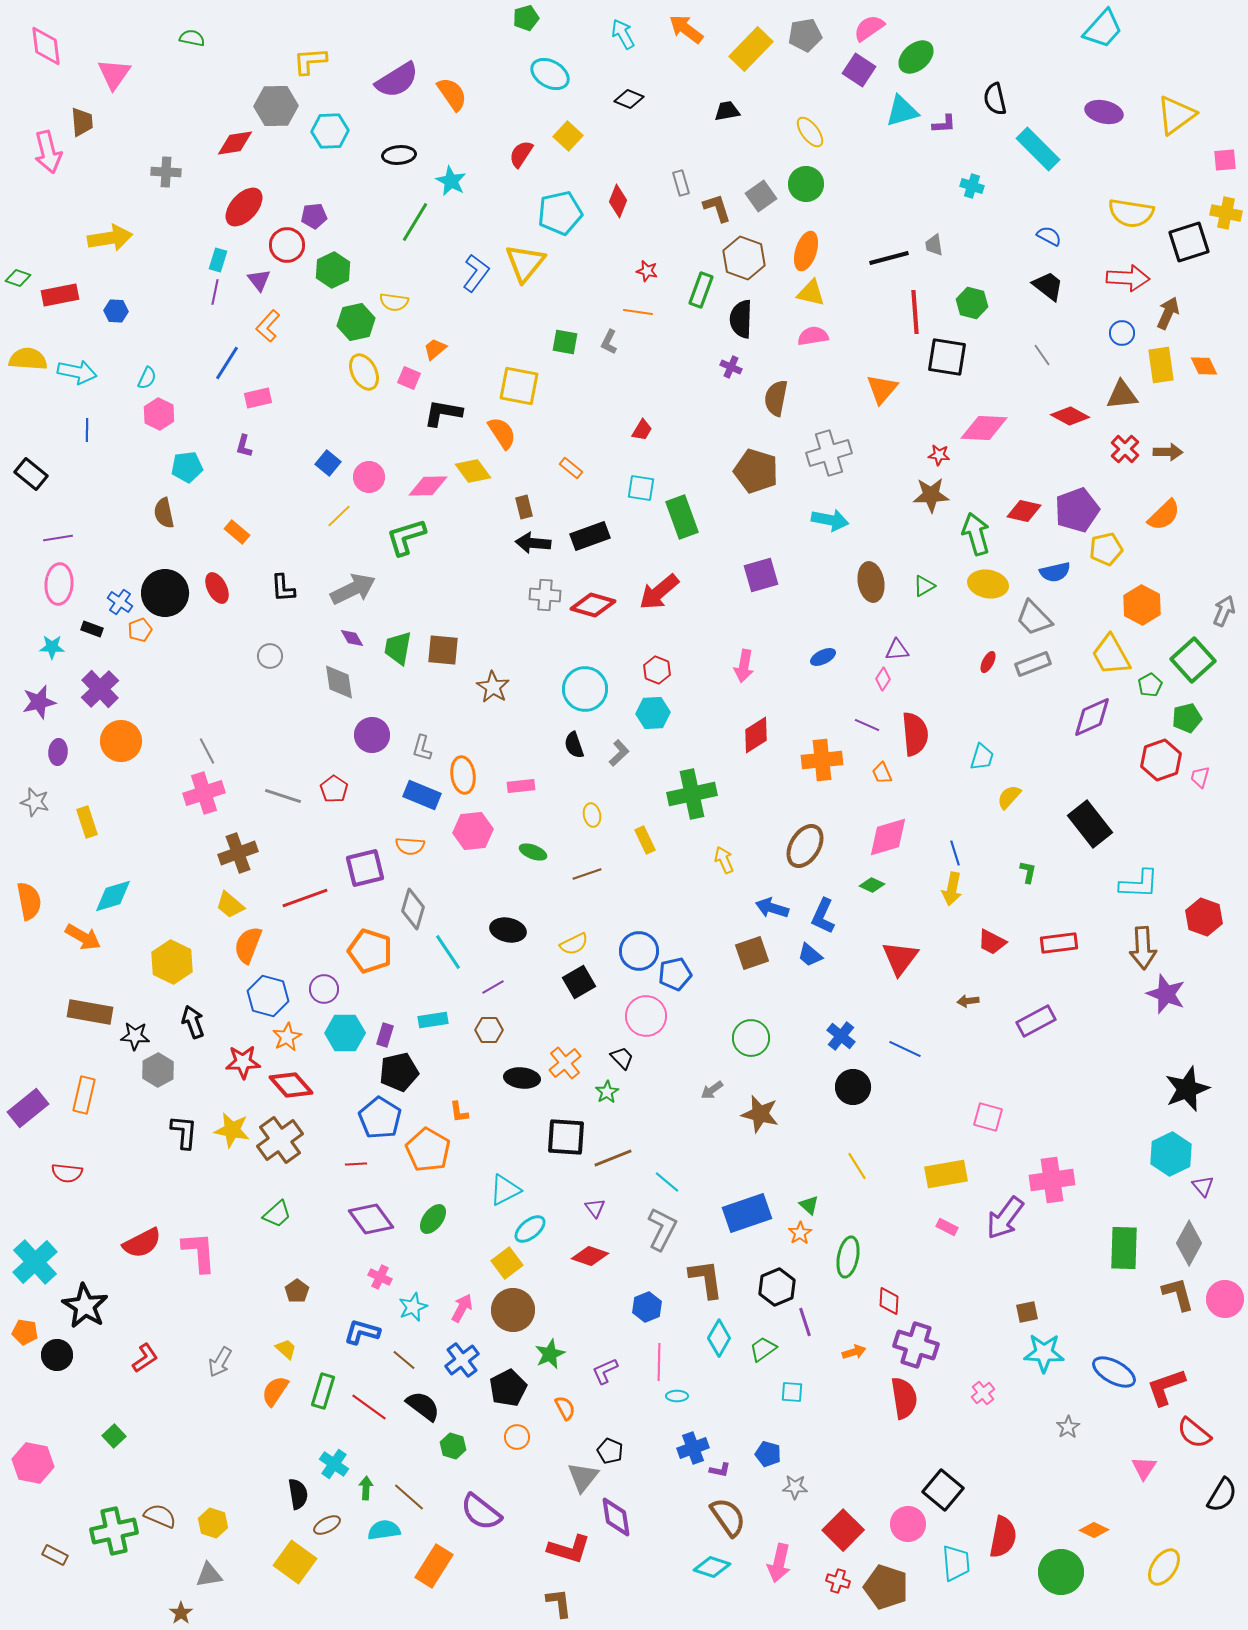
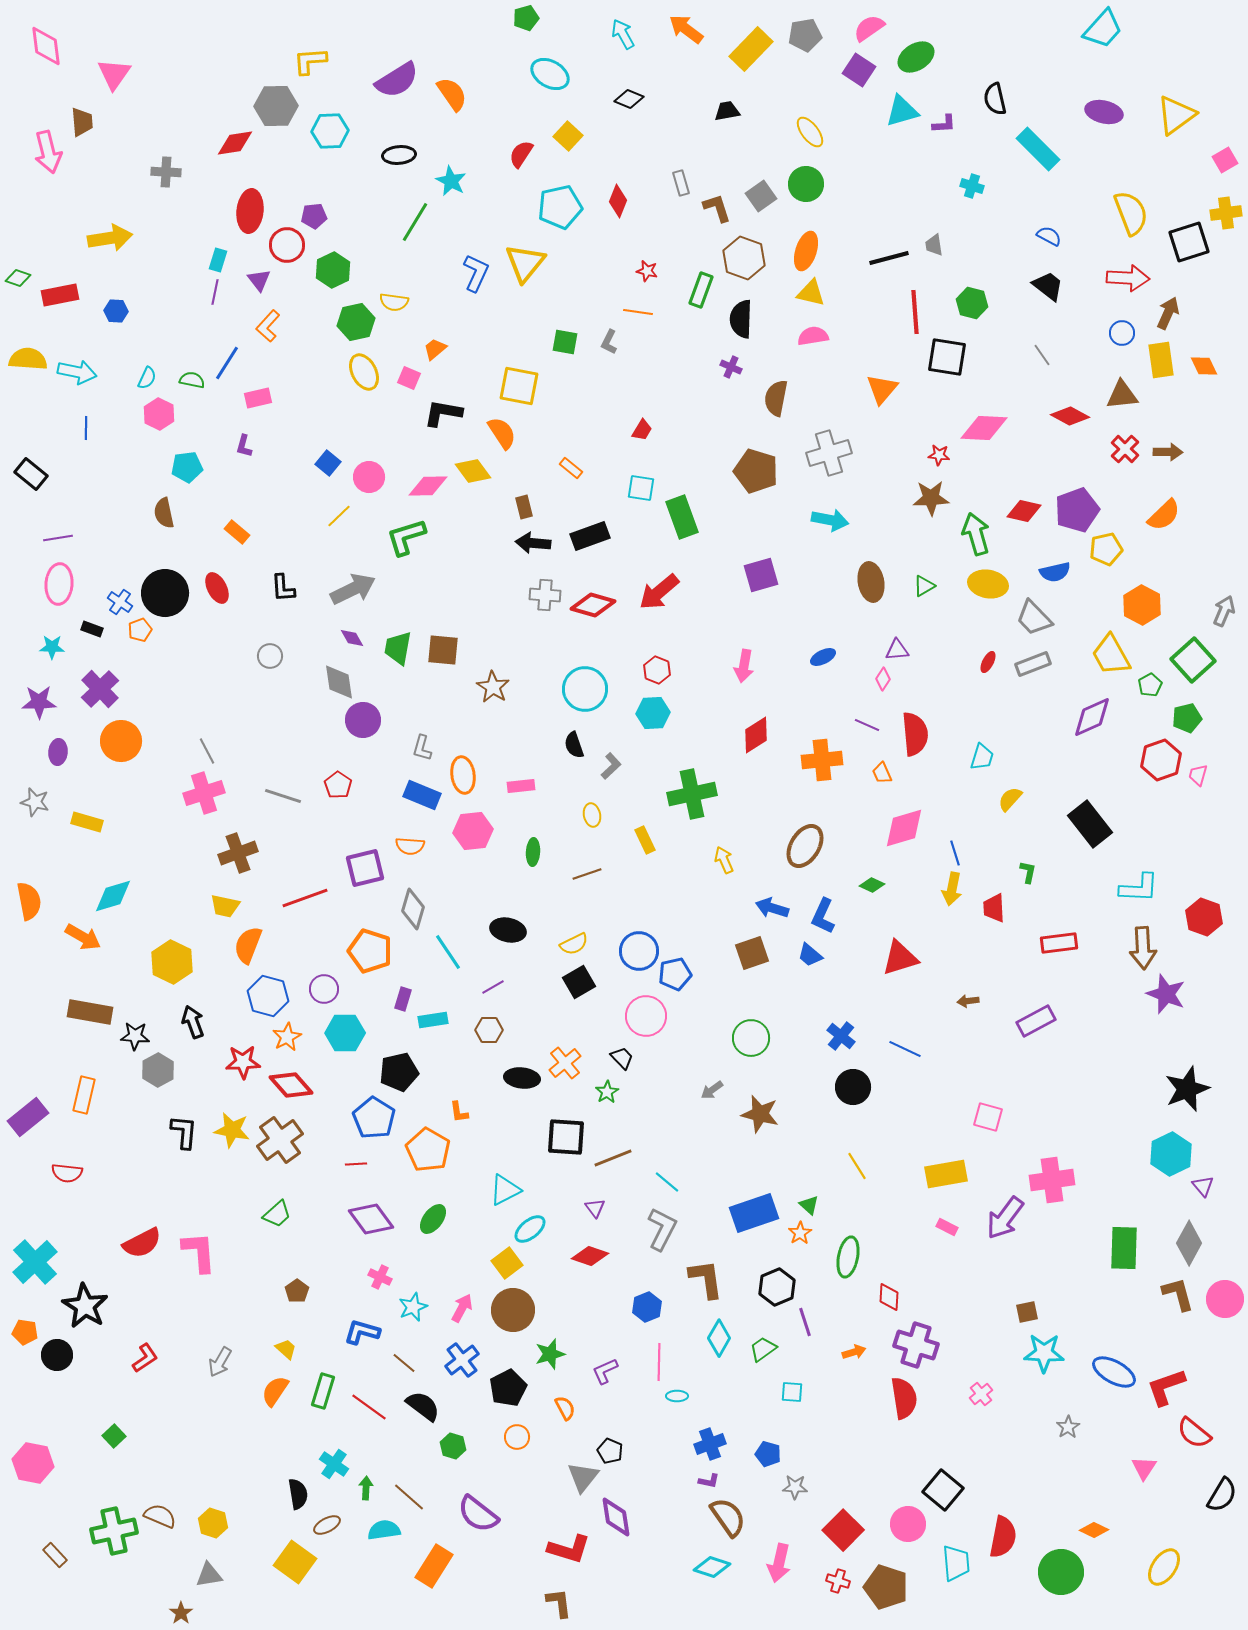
green semicircle at (192, 38): moved 342 px down
green ellipse at (916, 57): rotated 9 degrees clockwise
pink square at (1225, 160): rotated 25 degrees counterclockwise
red ellipse at (244, 207): moved 6 px right, 4 px down; rotated 36 degrees counterclockwise
cyan pentagon at (560, 213): moved 6 px up
yellow semicircle at (1131, 213): rotated 120 degrees counterclockwise
yellow cross at (1226, 213): rotated 20 degrees counterclockwise
blue L-shape at (476, 273): rotated 12 degrees counterclockwise
yellow rectangle at (1161, 365): moved 5 px up
blue line at (87, 430): moved 1 px left, 2 px up
brown star at (931, 495): moved 3 px down
purple star at (39, 702): rotated 12 degrees clockwise
purple circle at (372, 735): moved 9 px left, 15 px up
gray L-shape at (619, 753): moved 8 px left, 13 px down
pink trapezoid at (1200, 777): moved 2 px left, 2 px up
red pentagon at (334, 789): moved 4 px right, 4 px up
yellow semicircle at (1009, 797): moved 1 px right, 2 px down
yellow rectangle at (87, 822): rotated 56 degrees counterclockwise
pink diamond at (888, 837): moved 16 px right, 9 px up
green ellipse at (533, 852): rotated 72 degrees clockwise
cyan L-shape at (1139, 884): moved 4 px down
yellow trapezoid at (230, 905): moved 5 px left, 1 px down; rotated 28 degrees counterclockwise
red trapezoid at (992, 942): moved 2 px right, 34 px up; rotated 60 degrees clockwise
red triangle at (900, 958): rotated 36 degrees clockwise
purple rectangle at (385, 1035): moved 18 px right, 36 px up
purple rectangle at (28, 1108): moved 9 px down
blue pentagon at (380, 1118): moved 6 px left
blue rectangle at (747, 1213): moved 7 px right
red diamond at (889, 1301): moved 4 px up
green star at (550, 1354): rotated 8 degrees clockwise
brown line at (404, 1360): moved 3 px down
pink cross at (983, 1393): moved 2 px left, 1 px down
blue cross at (693, 1448): moved 17 px right, 4 px up
purple L-shape at (720, 1470): moved 11 px left, 11 px down
purple semicircle at (481, 1512): moved 3 px left, 2 px down
brown rectangle at (55, 1555): rotated 20 degrees clockwise
